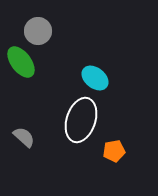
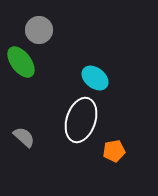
gray circle: moved 1 px right, 1 px up
